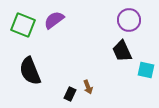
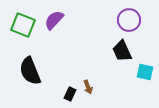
purple semicircle: rotated 10 degrees counterclockwise
cyan square: moved 1 px left, 2 px down
